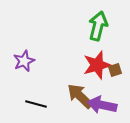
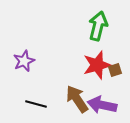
brown arrow: moved 3 px left, 3 px down; rotated 12 degrees clockwise
